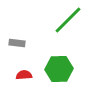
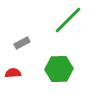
gray rectangle: moved 5 px right; rotated 35 degrees counterclockwise
red semicircle: moved 11 px left, 2 px up
